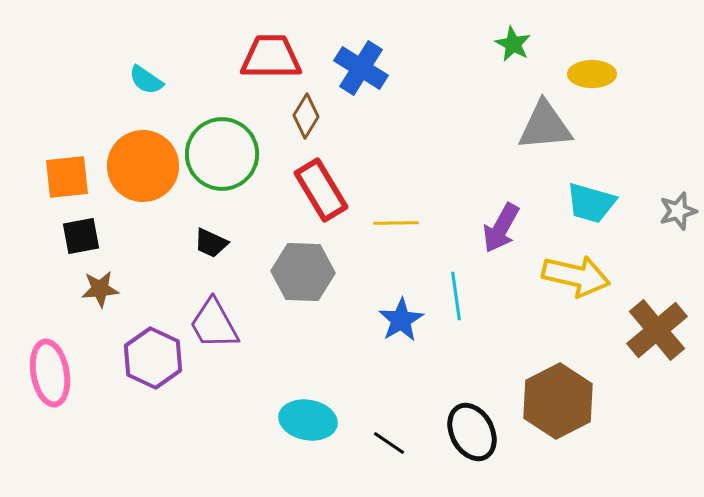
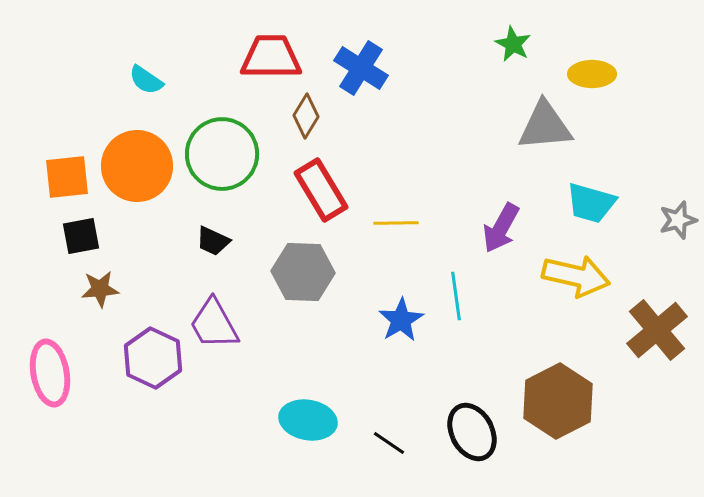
orange circle: moved 6 px left
gray star: moved 9 px down
black trapezoid: moved 2 px right, 2 px up
